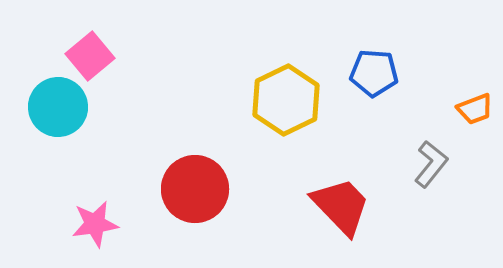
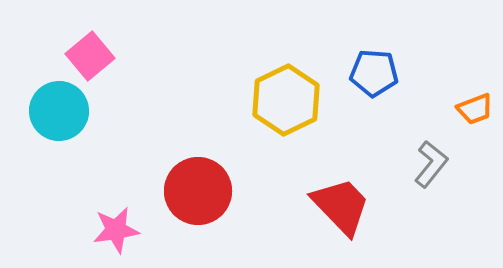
cyan circle: moved 1 px right, 4 px down
red circle: moved 3 px right, 2 px down
pink star: moved 21 px right, 6 px down
